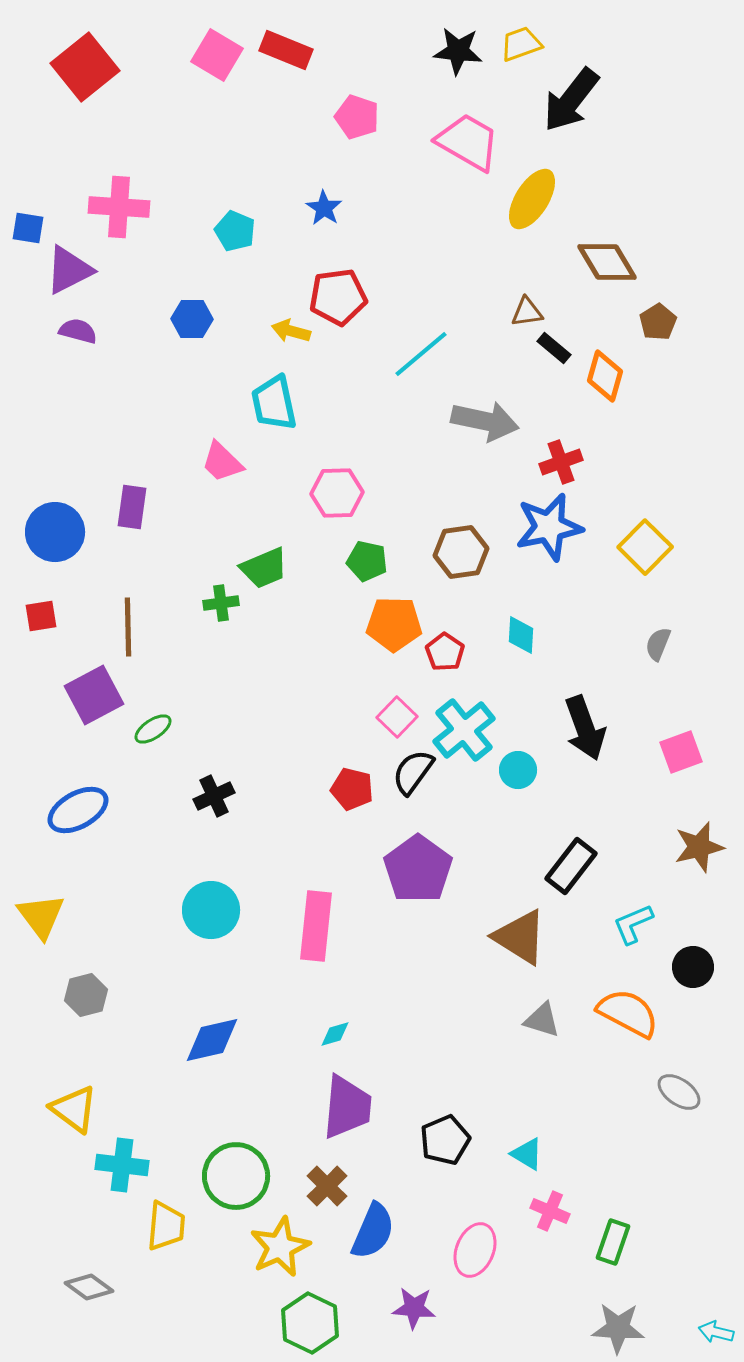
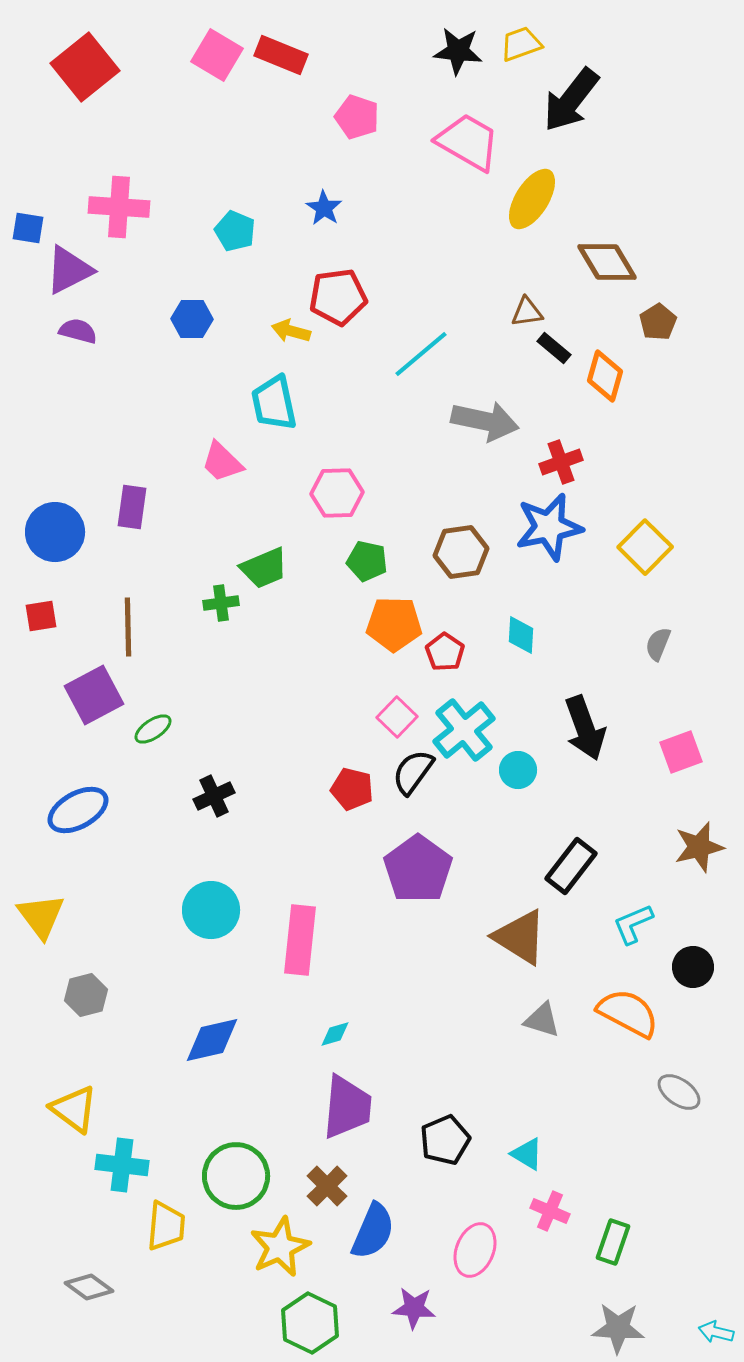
red rectangle at (286, 50): moved 5 px left, 5 px down
pink rectangle at (316, 926): moved 16 px left, 14 px down
